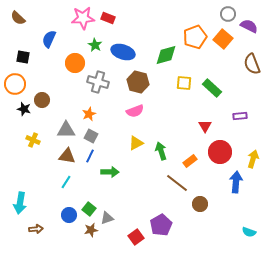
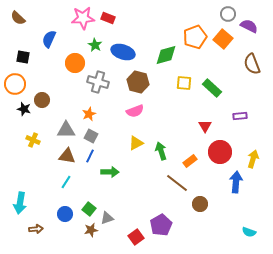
blue circle at (69, 215): moved 4 px left, 1 px up
